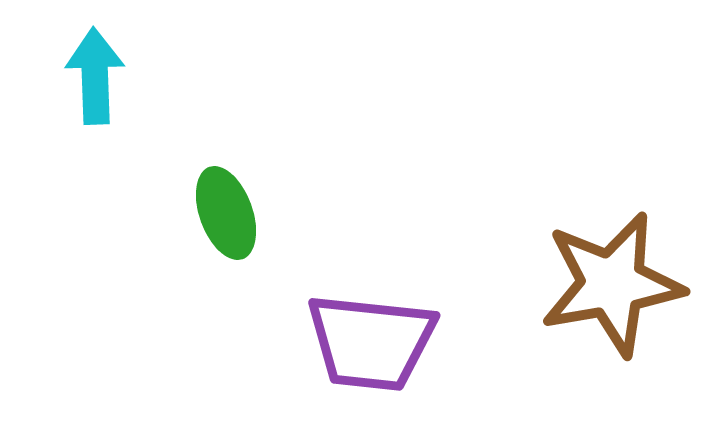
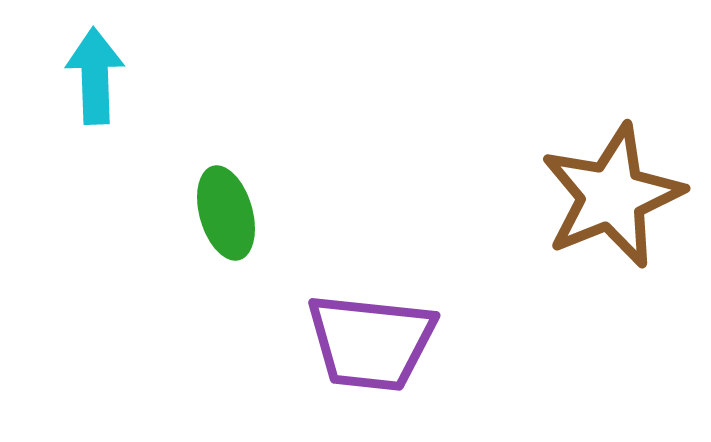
green ellipse: rotated 4 degrees clockwise
brown star: moved 88 px up; rotated 12 degrees counterclockwise
